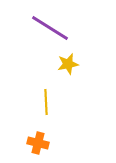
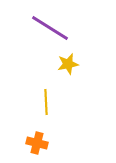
orange cross: moved 1 px left
